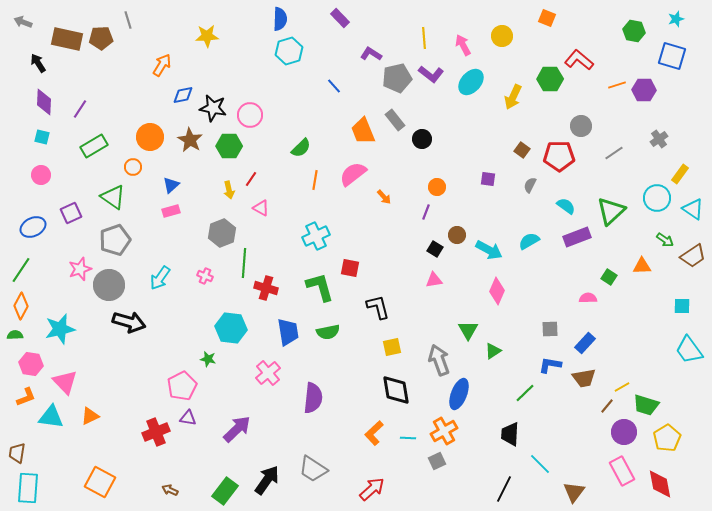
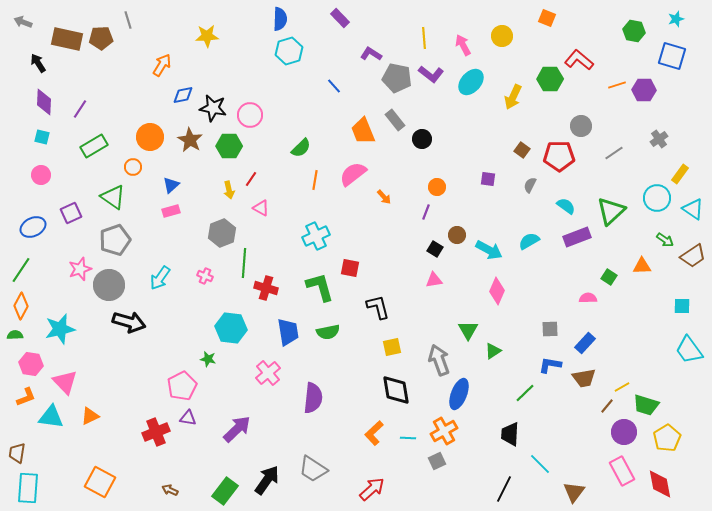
gray pentagon at (397, 78): rotated 24 degrees clockwise
